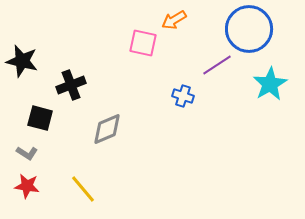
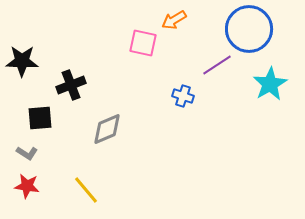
black star: rotated 12 degrees counterclockwise
black square: rotated 20 degrees counterclockwise
yellow line: moved 3 px right, 1 px down
